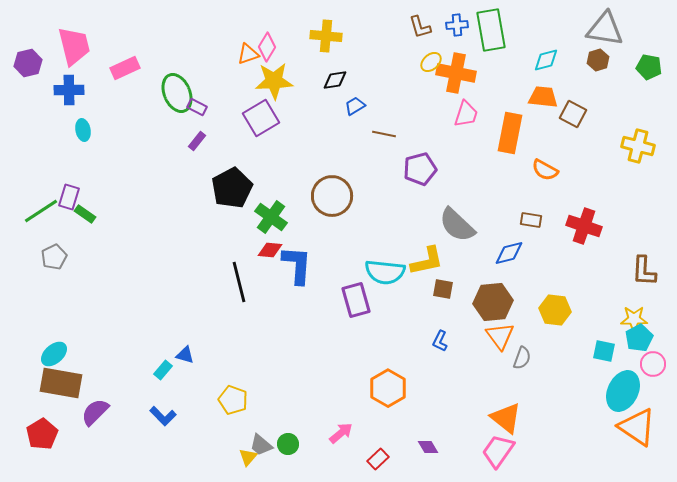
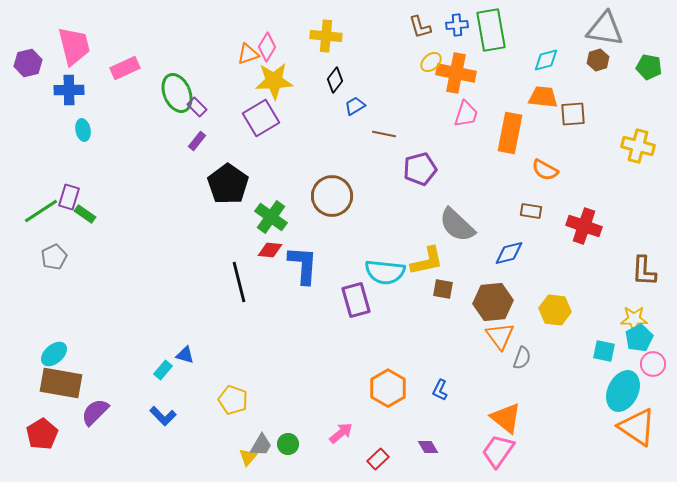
black diamond at (335, 80): rotated 45 degrees counterclockwise
purple rectangle at (197, 107): rotated 18 degrees clockwise
brown square at (573, 114): rotated 32 degrees counterclockwise
black pentagon at (232, 188): moved 4 px left, 4 px up; rotated 9 degrees counterclockwise
brown rectangle at (531, 220): moved 9 px up
blue L-shape at (297, 265): moved 6 px right
blue L-shape at (440, 341): moved 49 px down
gray trapezoid at (261, 445): rotated 100 degrees counterclockwise
